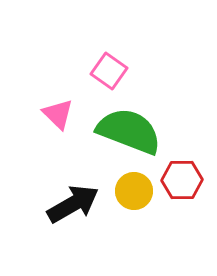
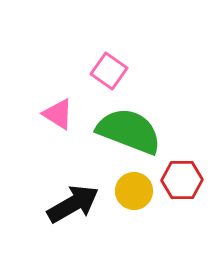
pink triangle: rotated 12 degrees counterclockwise
